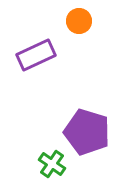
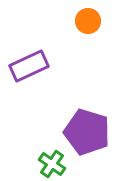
orange circle: moved 9 px right
purple rectangle: moved 7 px left, 11 px down
